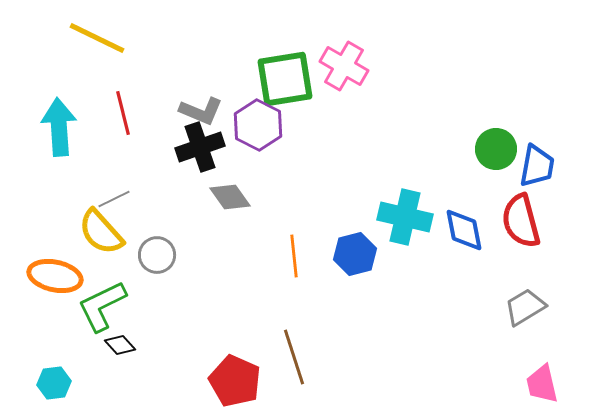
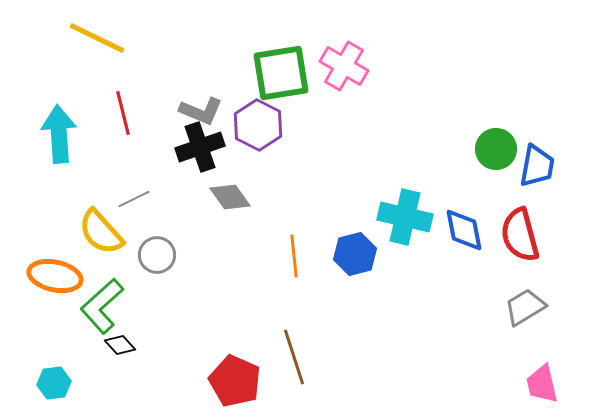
green square: moved 4 px left, 6 px up
cyan arrow: moved 7 px down
gray line: moved 20 px right
red semicircle: moved 1 px left, 14 px down
green L-shape: rotated 16 degrees counterclockwise
